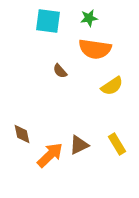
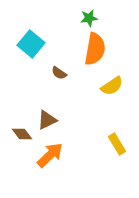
cyan square: moved 17 px left, 23 px down; rotated 32 degrees clockwise
orange semicircle: rotated 88 degrees counterclockwise
brown semicircle: moved 1 px left, 2 px down; rotated 14 degrees counterclockwise
brown diamond: rotated 25 degrees counterclockwise
brown triangle: moved 32 px left, 25 px up
